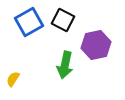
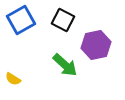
blue square: moved 8 px left, 2 px up
green arrow: rotated 60 degrees counterclockwise
yellow semicircle: rotated 91 degrees counterclockwise
